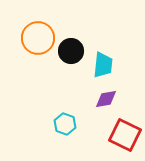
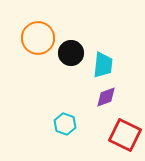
black circle: moved 2 px down
purple diamond: moved 2 px up; rotated 10 degrees counterclockwise
